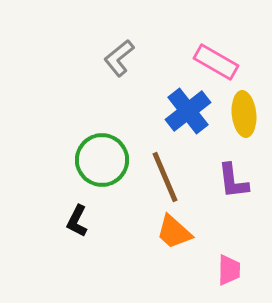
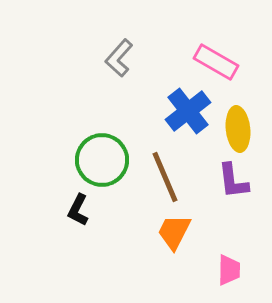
gray L-shape: rotated 9 degrees counterclockwise
yellow ellipse: moved 6 px left, 15 px down
black L-shape: moved 1 px right, 11 px up
orange trapezoid: rotated 75 degrees clockwise
